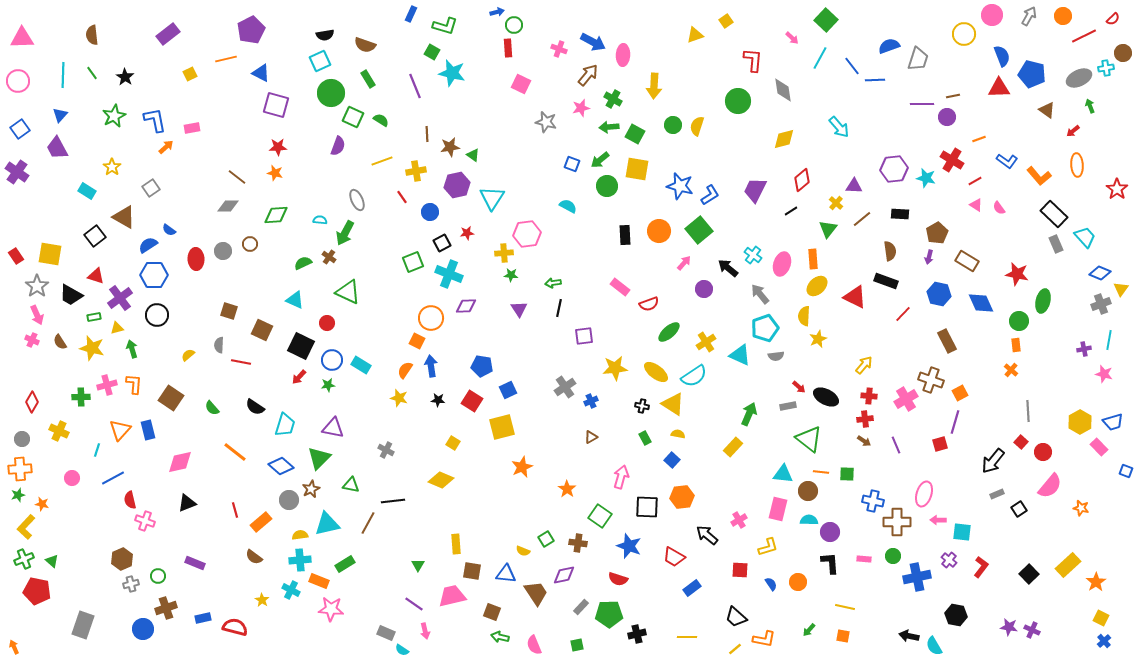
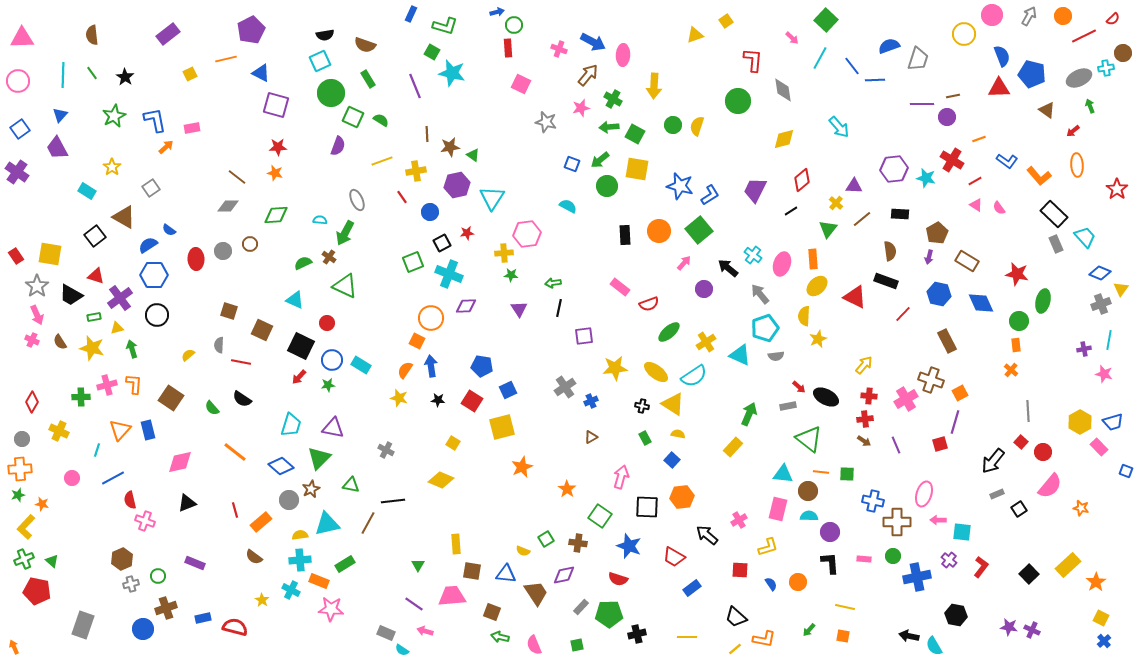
green triangle at (348, 292): moved 3 px left, 6 px up
black semicircle at (255, 407): moved 13 px left, 8 px up
cyan trapezoid at (285, 425): moved 6 px right
cyan semicircle at (809, 520): moved 4 px up
pink trapezoid at (452, 596): rotated 8 degrees clockwise
pink arrow at (425, 631): rotated 119 degrees clockwise
